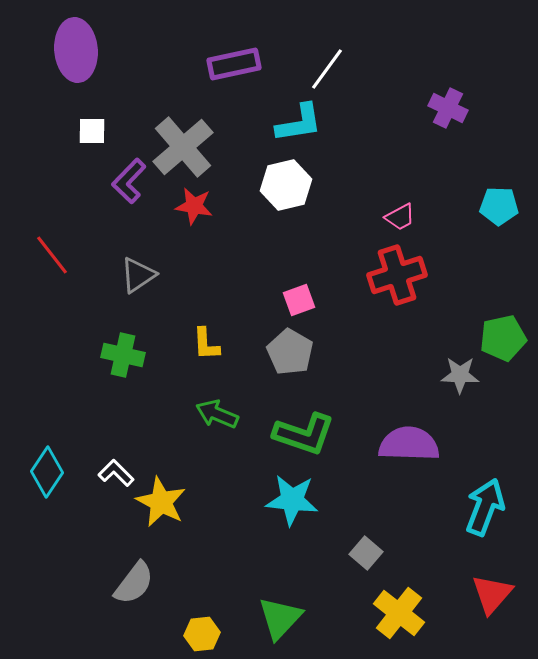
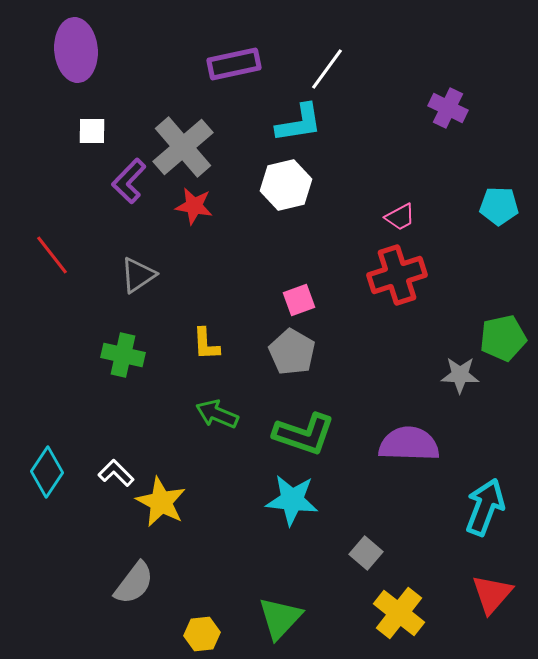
gray pentagon: moved 2 px right
